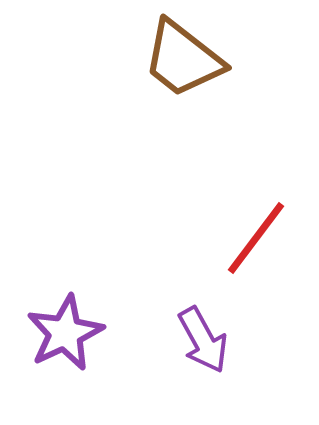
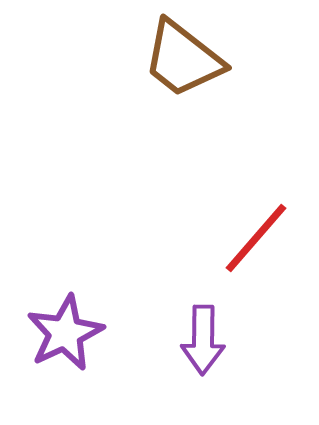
red line: rotated 4 degrees clockwise
purple arrow: rotated 30 degrees clockwise
